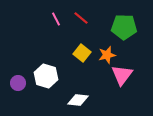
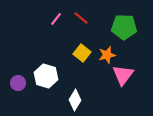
pink line: rotated 64 degrees clockwise
pink triangle: moved 1 px right
white diamond: moved 3 px left; rotated 65 degrees counterclockwise
